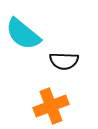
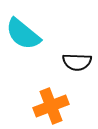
black semicircle: moved 13 px right, 1 px down
